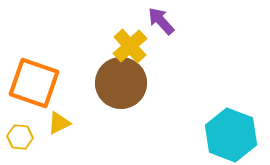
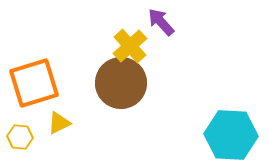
purple arrow: moved 1 px down
orange square: rotated 36 degrees counterclockwise
cyan hexagon: rotated 18 degrees counterclockwise
